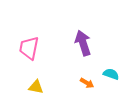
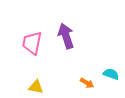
purple arrow: moved 17 px left, 7 px up
pink trapezoid: moved 3 px right, 5 px up
